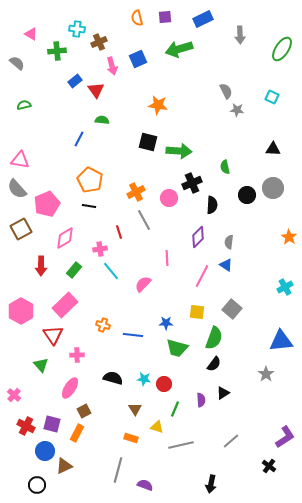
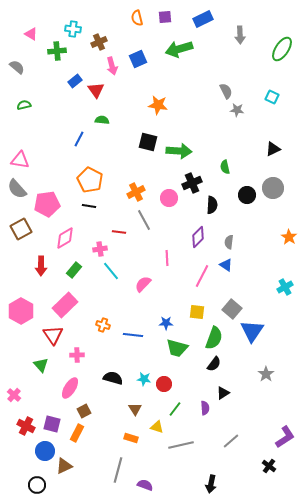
cyan cross at (77, 29): moved 4 px left
gray semicircle at (17, 63): moved 4 px down
black triangle at (273, 149): rotated 28 degrees counterclockwise
pink pentagon at (47, 204): rotated 15 degrees clockwise
red line at (119, 232): rotated 64 degrees counterclockwise
blue triangle at (281, 341): moved 29 px left, 10 px up; rotated 50 degrees counterclockwise
purple semicircle at (201, 400): moved 4 px right, 8 px down
green line at (175, 409): rotated 14 degrees clockwise
